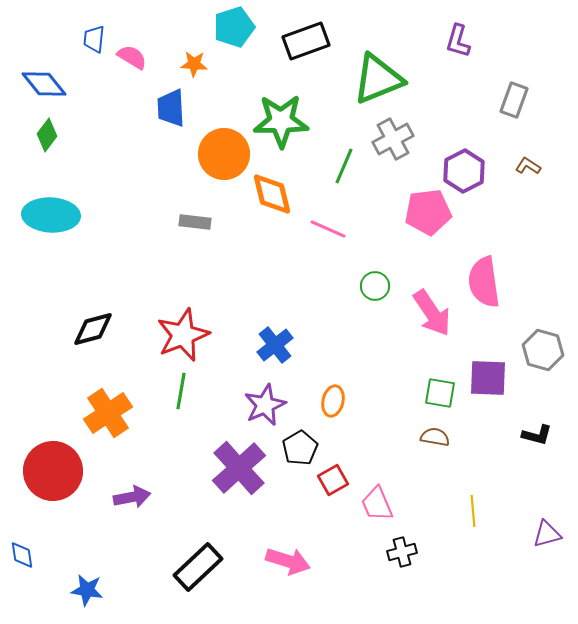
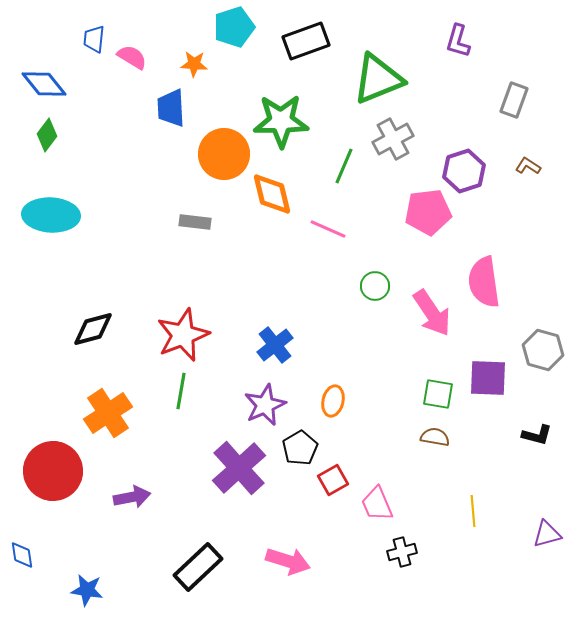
purple hexagon at (464, 171): rotated 9 degrees clockwise
green square at (440, 393): moved 2 px left, 1 px down
